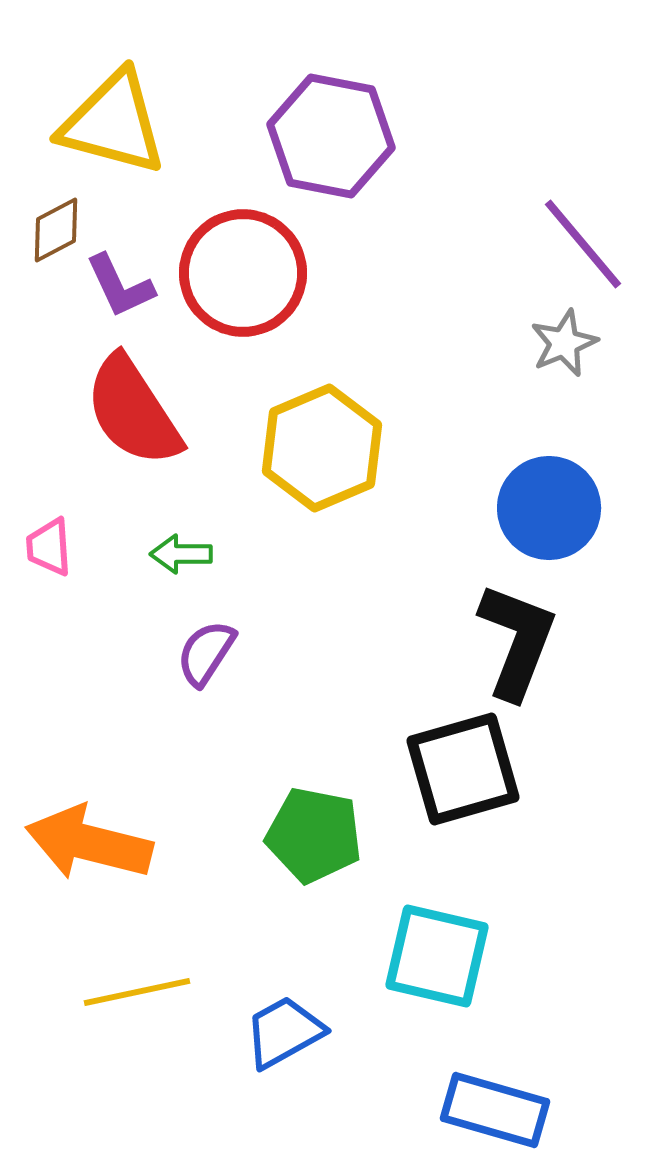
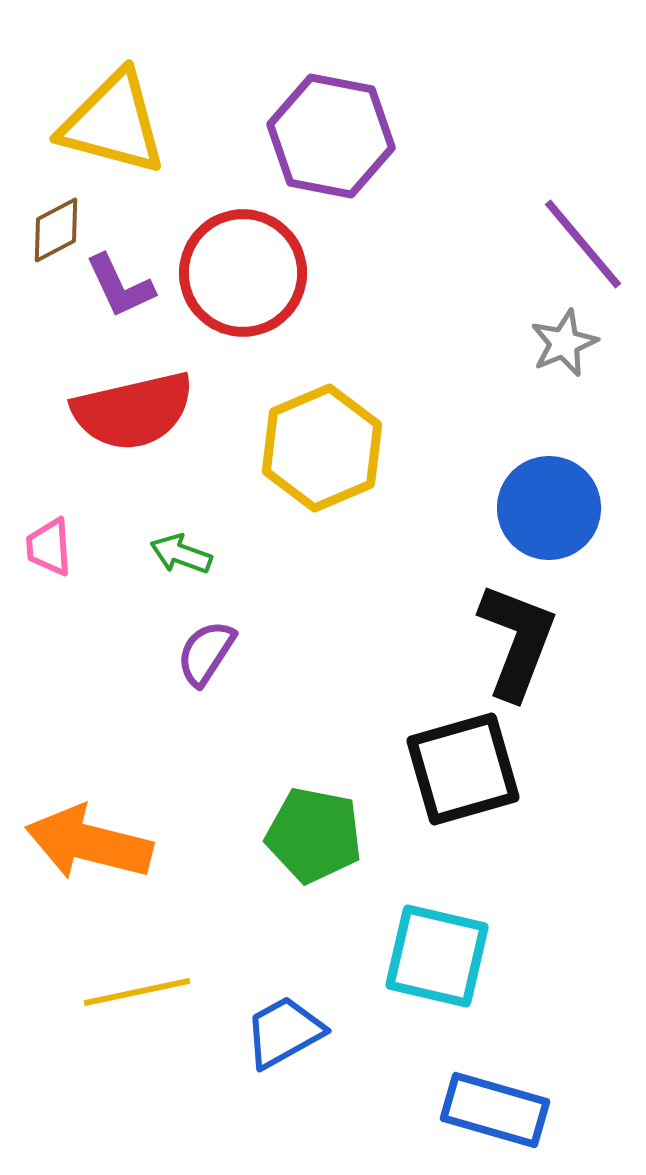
red semicircle: rotated 70 degrees counterclockwise
green arrow: rotated 20 degrees clockwise
